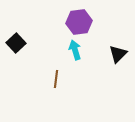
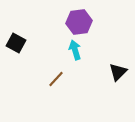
black square: rotated 18 degrees counterclockwise
black triangle: moved 18 px down
brown line: rotated 36 degrees clockwise
